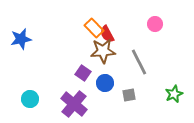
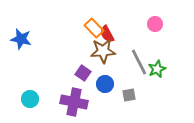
blue star: rotated 25 degrees clockwise
blue circle: moved 1 px down
green star: moved 17 px left, 25 px up
purple cross: moved 2 px up; rotated 28 degrees counterclockwise
